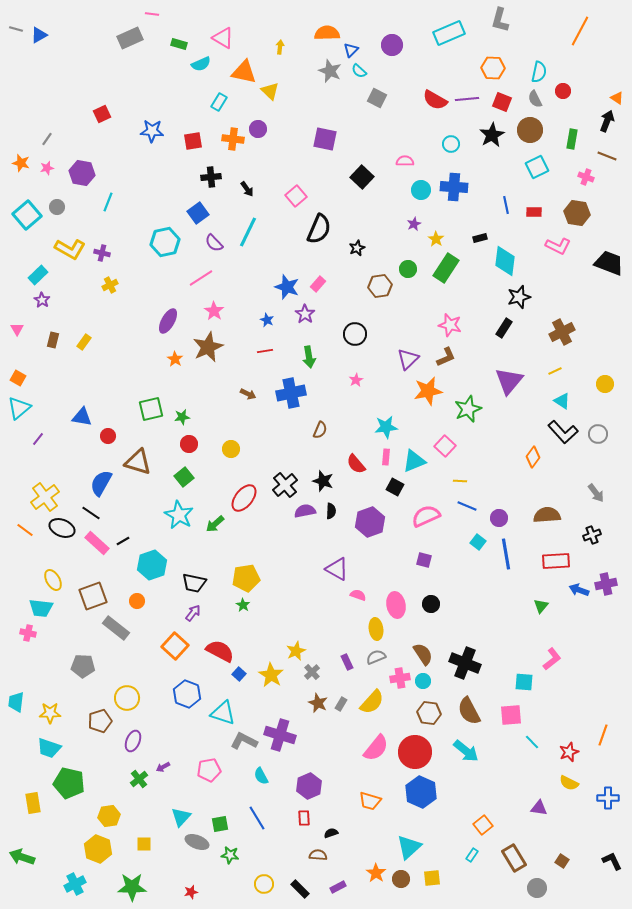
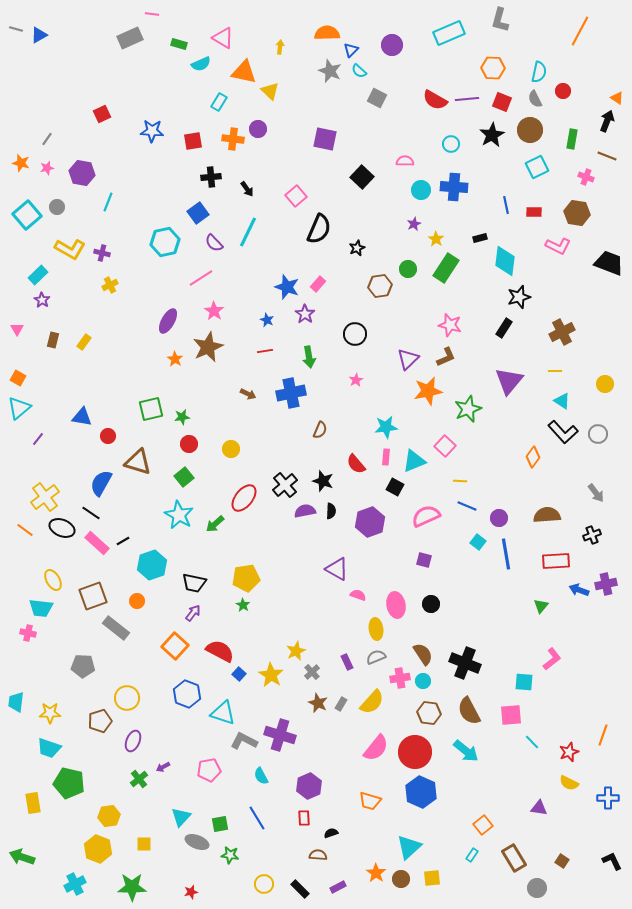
yellow line at (555, 371): rotated 24 degrees clockwise
